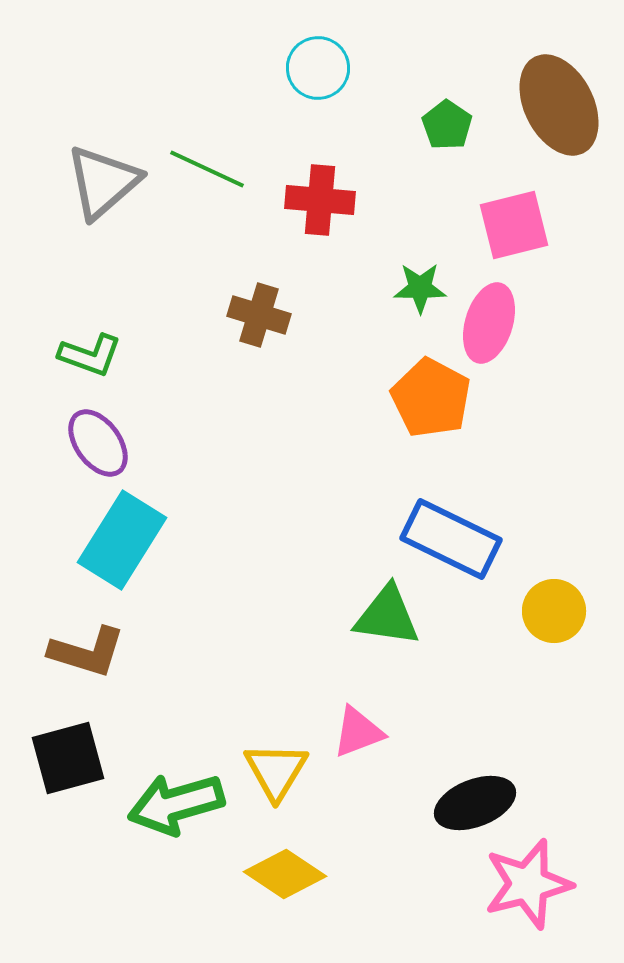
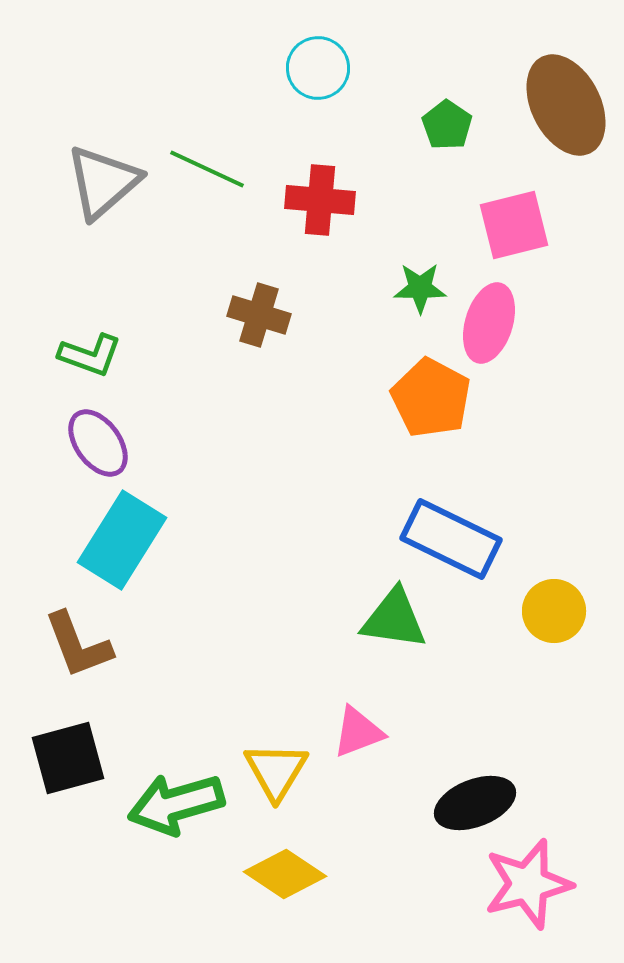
brown ellipse: moved 7 px right
green triangle: moved 7 px right, 3 px down
brown L-shape: moved 9 px left, 7 px up; rotated 52 degrees clockwise
